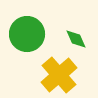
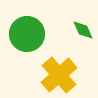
green diamond: moved 7 px right, 9 px up
